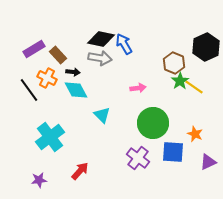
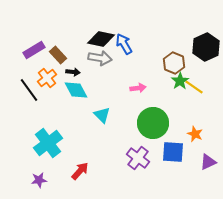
purple rectangle: moved 1 px down
orange cross: rotated 24 degrees clockwise
cyan cross: moved 2 px left, 6 px down
